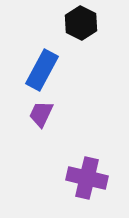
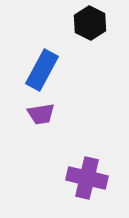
black hexagon: moved 9 px right
purple trapezoid: rotated 124 degrees counterclockwise
